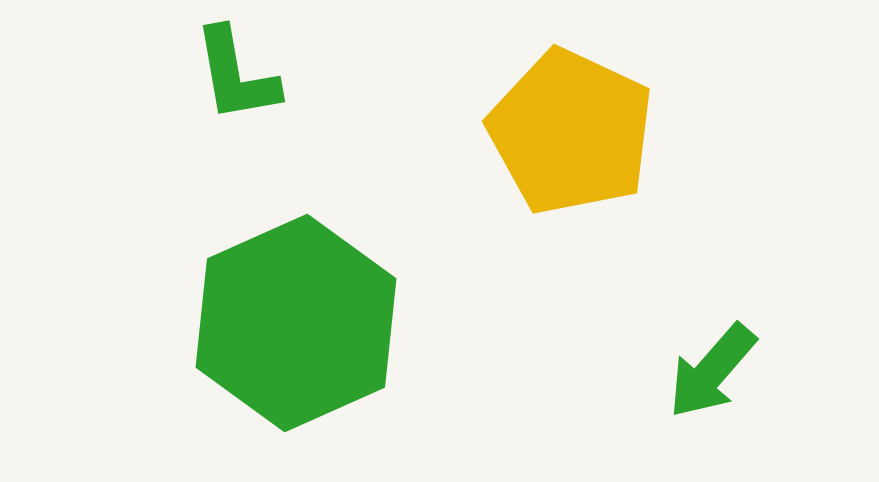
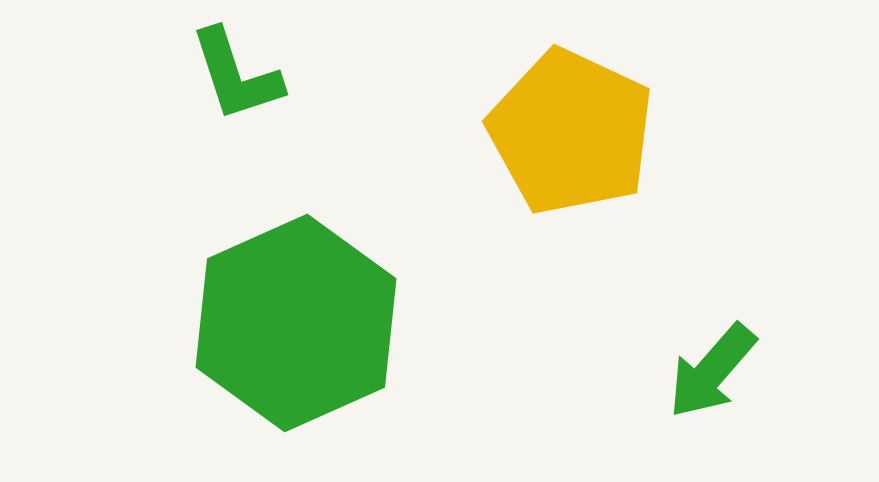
green L-shape: rotated 8 degrees counterclockwise
